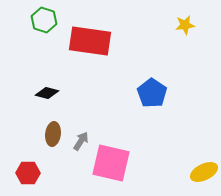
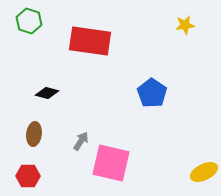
green hexagon: moved 15 px left, 1 px down
brown ellipse: moved 19 px left
red hexagon: moved 3 px down
